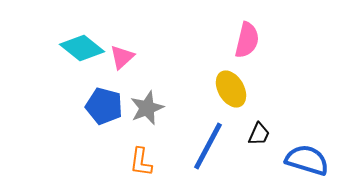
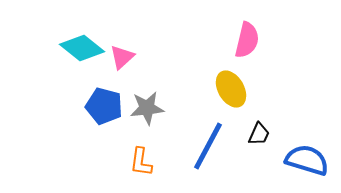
gray star: rotated 16 degrees clockwise
